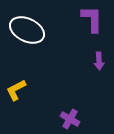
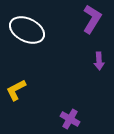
purple L-shape: rotated 32 degrees clockwise
